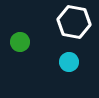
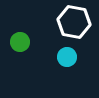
cyan circle: moved 2 px left, 5 px up
